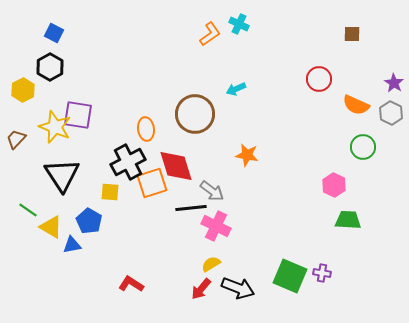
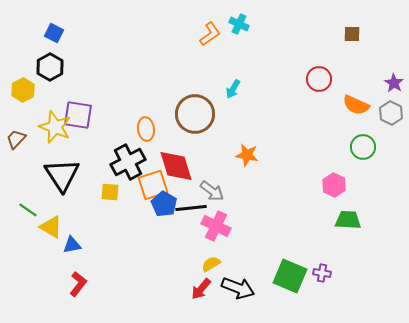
cyan arrow: moved 3 px left; rotated 36 degrees counterclockwise
orange square: moved 1 px right, 2 px down
blue pentagon: moved 75 px right, 17 px up
red L-shape: moved 53 px left; rotated 95 degrees clockwise
